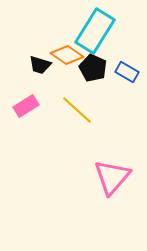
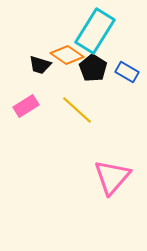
black pentagon: rotated 8 degrees clockwise
